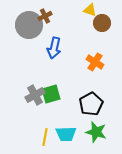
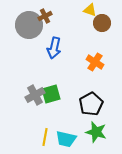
cyan trapezoid: moved 5 px down; rotated 15 degrees clockwise
